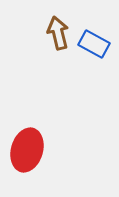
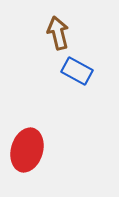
blue rectangle: moved 17 px left, 27 px down
